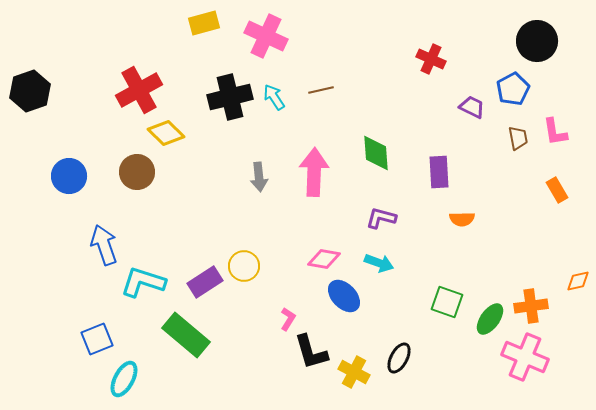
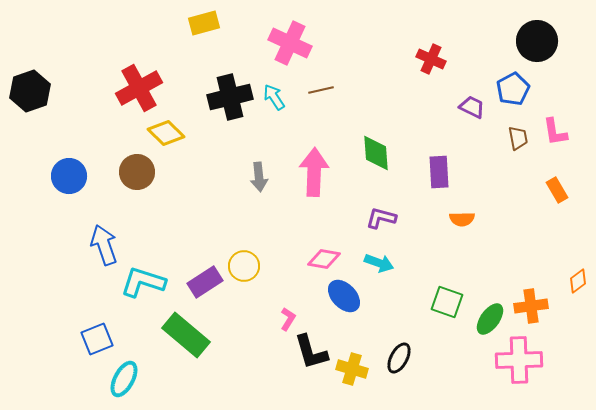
pink cross at (266, 36): moved 24 px right, 7 px down
red cross at (139, 90): moved 2 px up
orange diamond at (578, 281): rotated 25 degrees counterclockwise
pink cross at (525, 357): moved 6 px left, 3 px down; rotated 24 degrees counterclockwise
yellow cross at (354, 372): moved 2 px left, 3 px up; rotated 12 degrees counterclockwise
